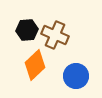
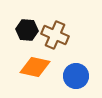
black hexagon: rotated 10 degrees clockwise
orange diamond: moved 2 px down; rotated 56 degrees clockwise
